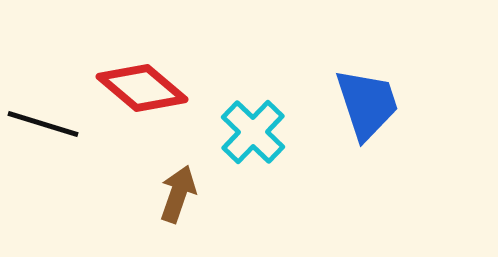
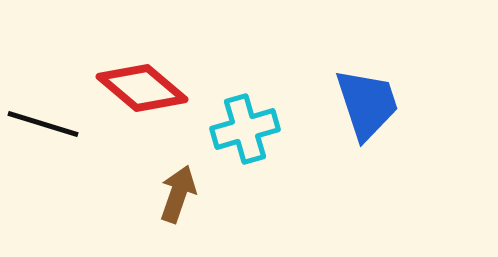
cyan cross: moved 8 px left, 3 px up; rotated 30 degrees clockwise
